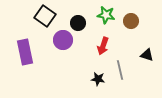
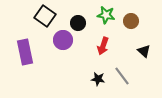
black triangle: moved 3 px left, 4 px up; rotated 24 degrees clockwise
gray line: moved 2 px right, 6 px down; rotated 24 degrees counterclockwise
